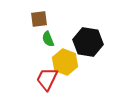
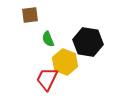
brown square: moved 9 px left, 4 px up
